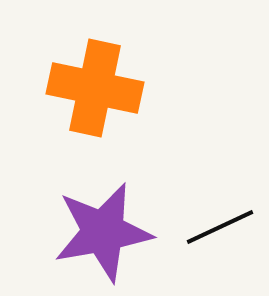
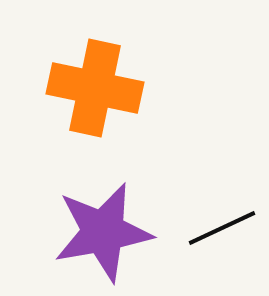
black line: moved 2 px right, 1 px down
